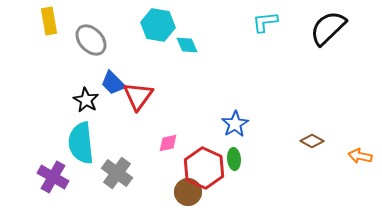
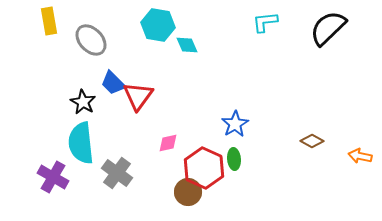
black star: moved 3 px left, 2 px down
